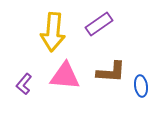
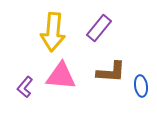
purple rectangle: moved 4 px down; rotated 16 degrees counterclockwise
pink triangle: moved 4 px left
purple L-shape: moved 1 px right, 3 px down
